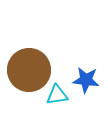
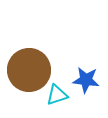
cyan triangle: rotated 10 degrees counterclockwise
